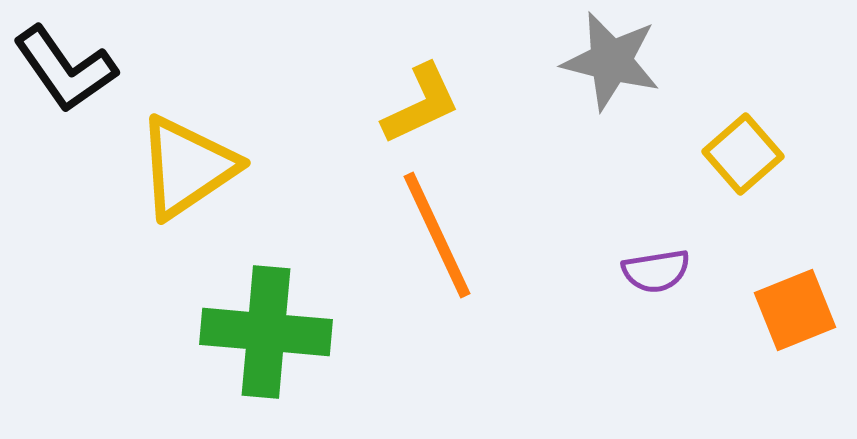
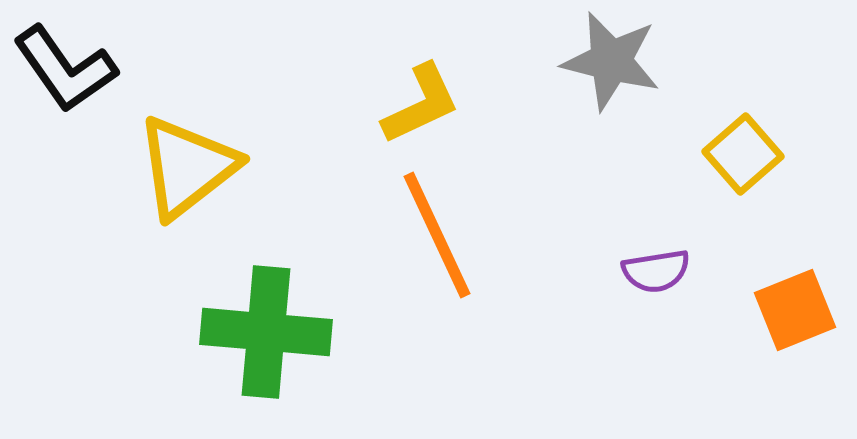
yellow triangle: rotated 4 degrees counterclockwise
